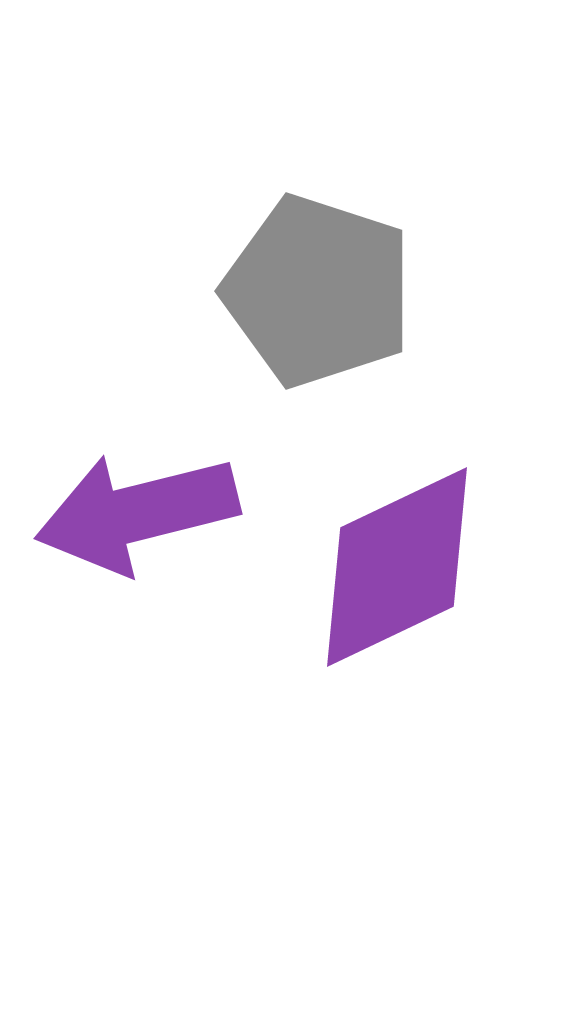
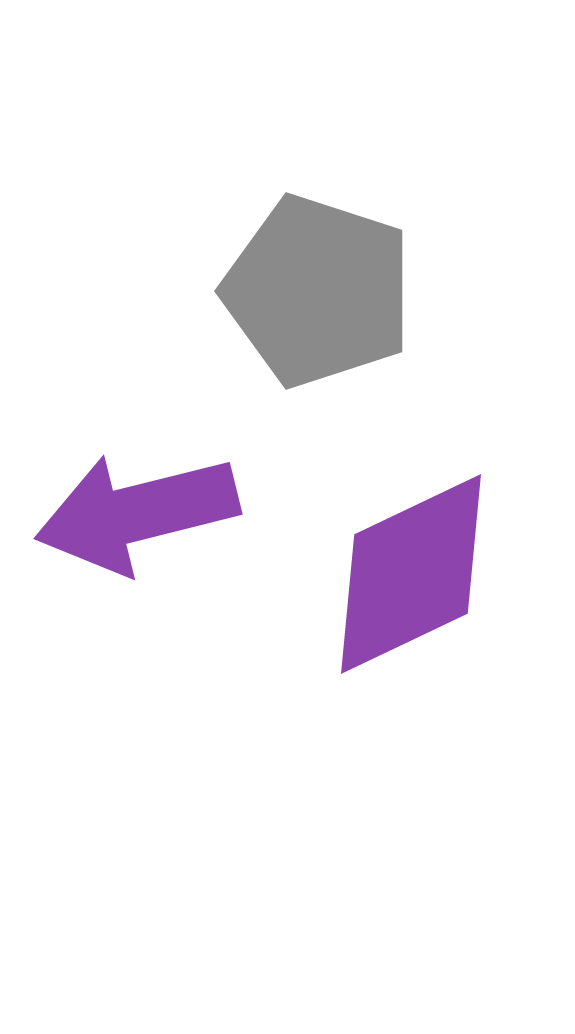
purple diamond: moved 14 px right, 7 px down
